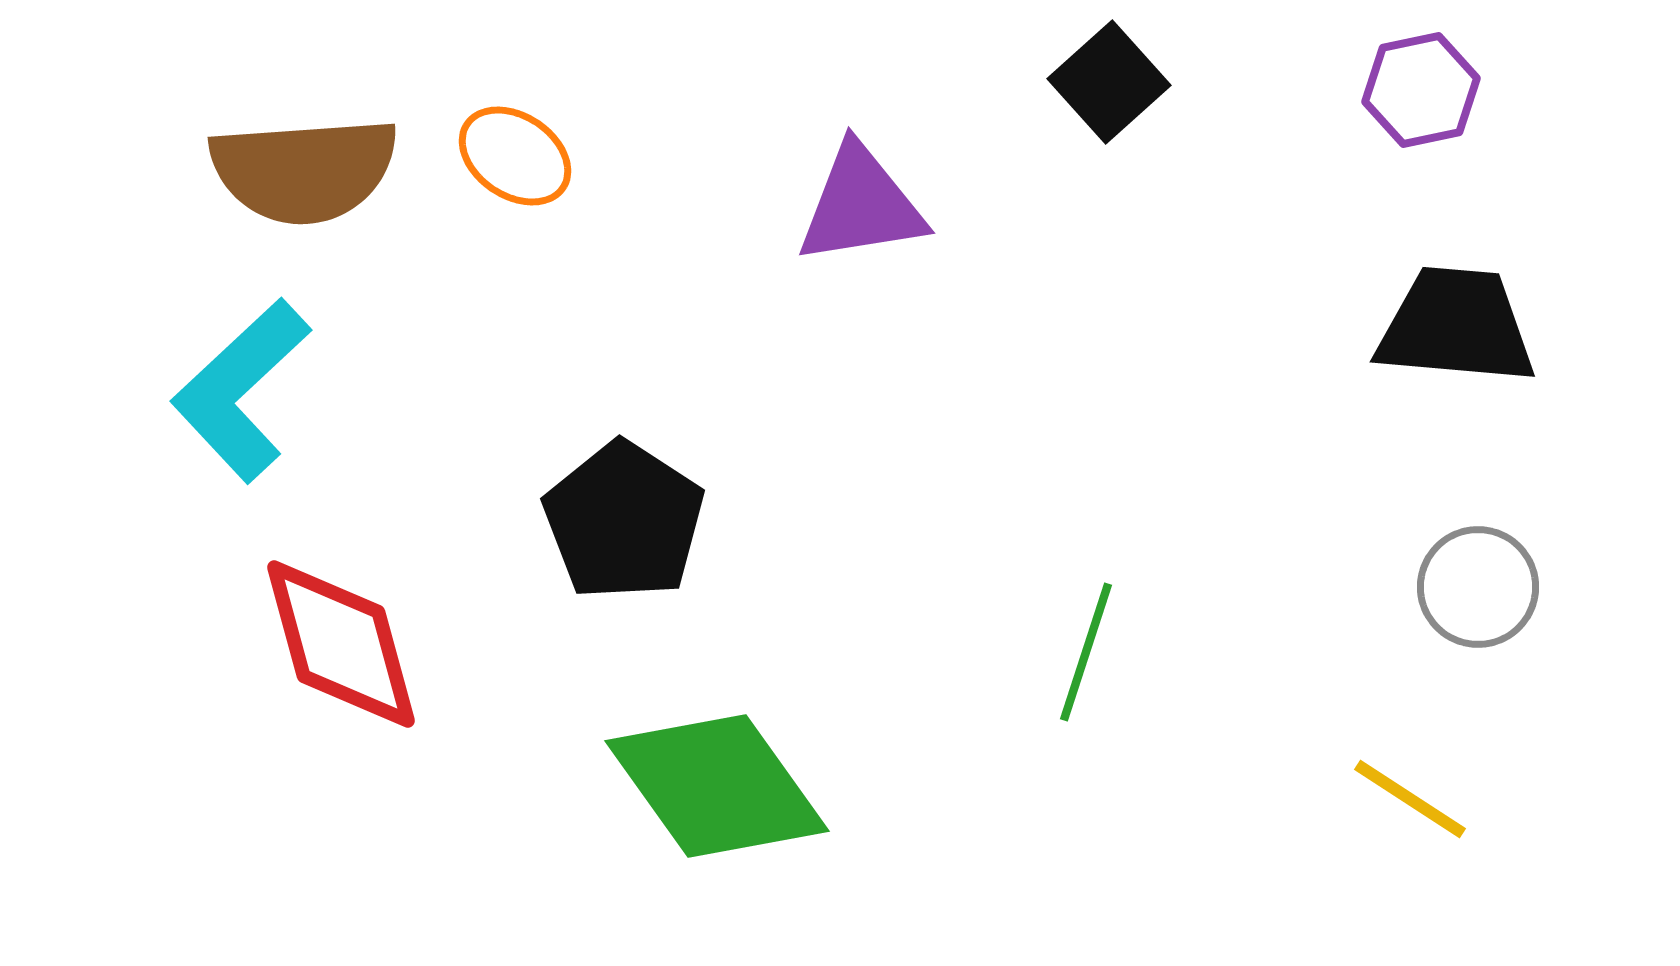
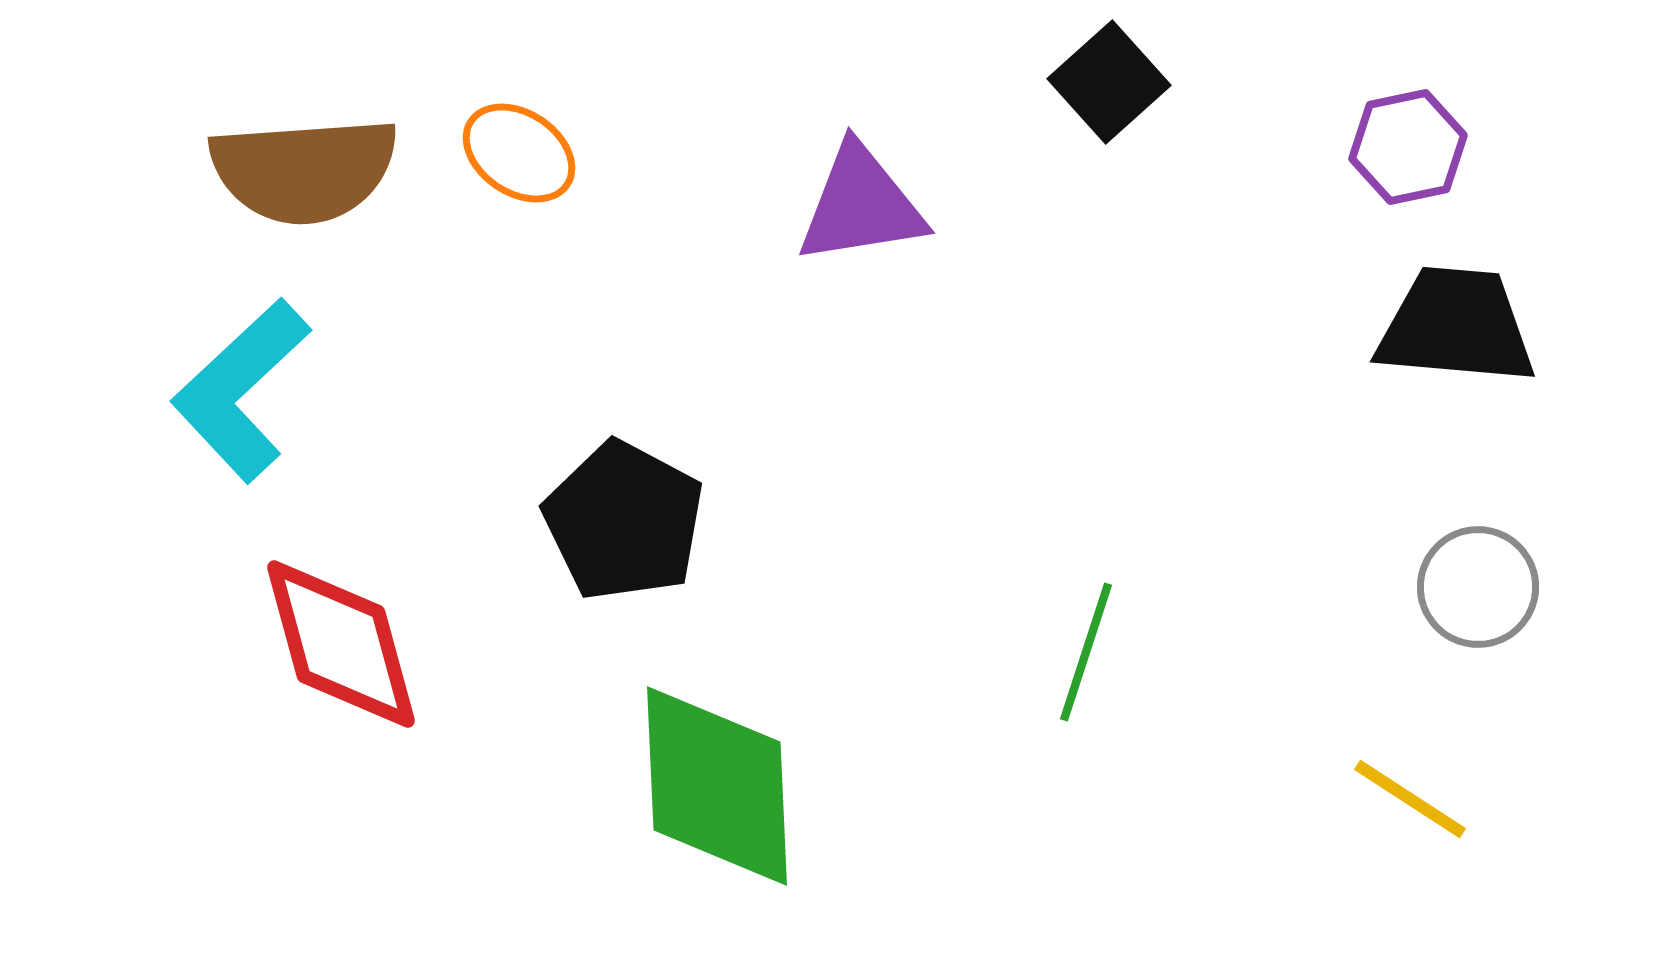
purple hexagon: moved 13 px left, 57 px down
orange ellipse: moved 4 px right, 3 px up
black pentagon: rotated 5 degrees counterclockwise
green diamond: rotated 33 degrees clockwise
